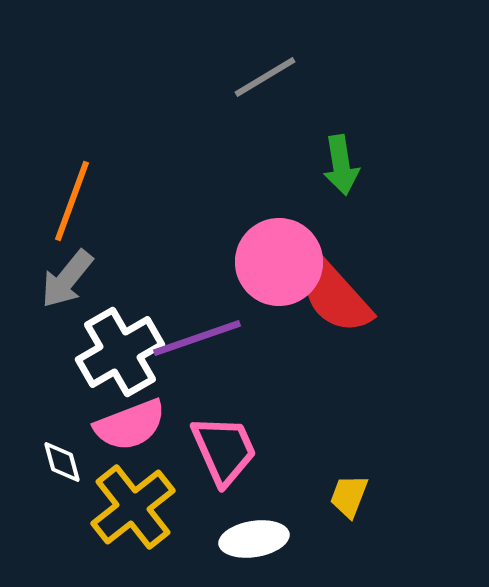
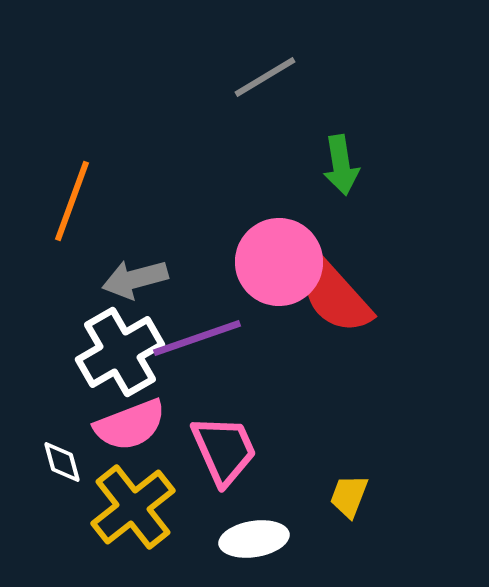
gray arrow: moved 68 px right; rotated 36 degrees clockwise
